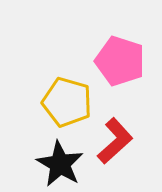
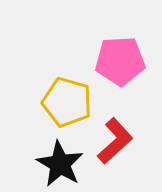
pink pentagon: rotated 21 degrees counterclockwise
